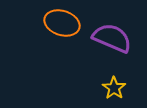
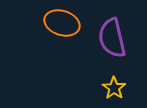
purple semicircle: rotated 126 degrees counterclockwise
